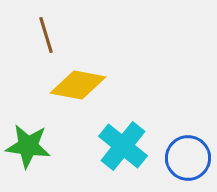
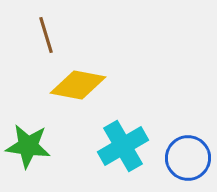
cyan cross: rotated 21 degrees clockwise
